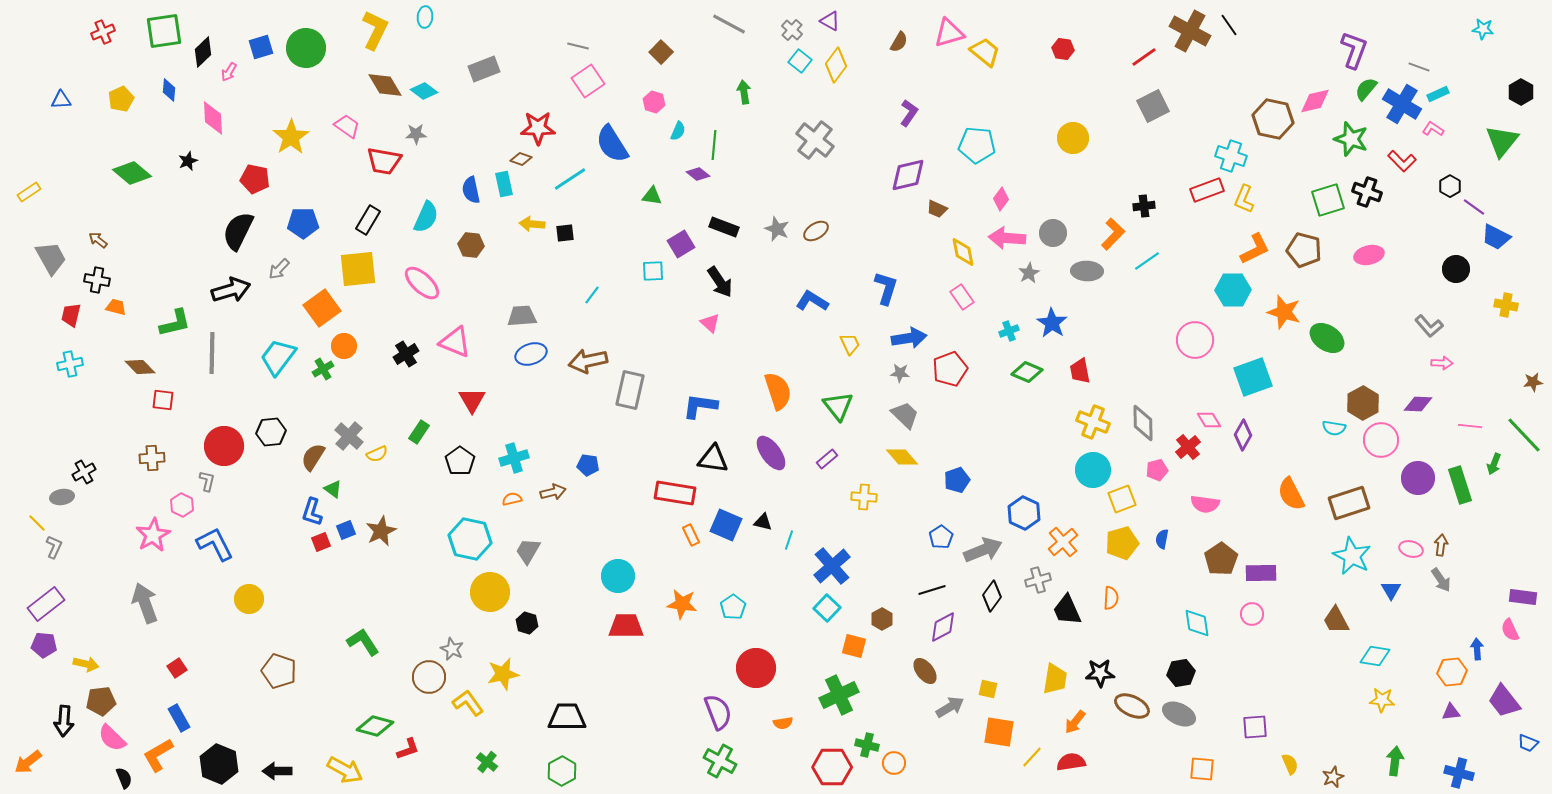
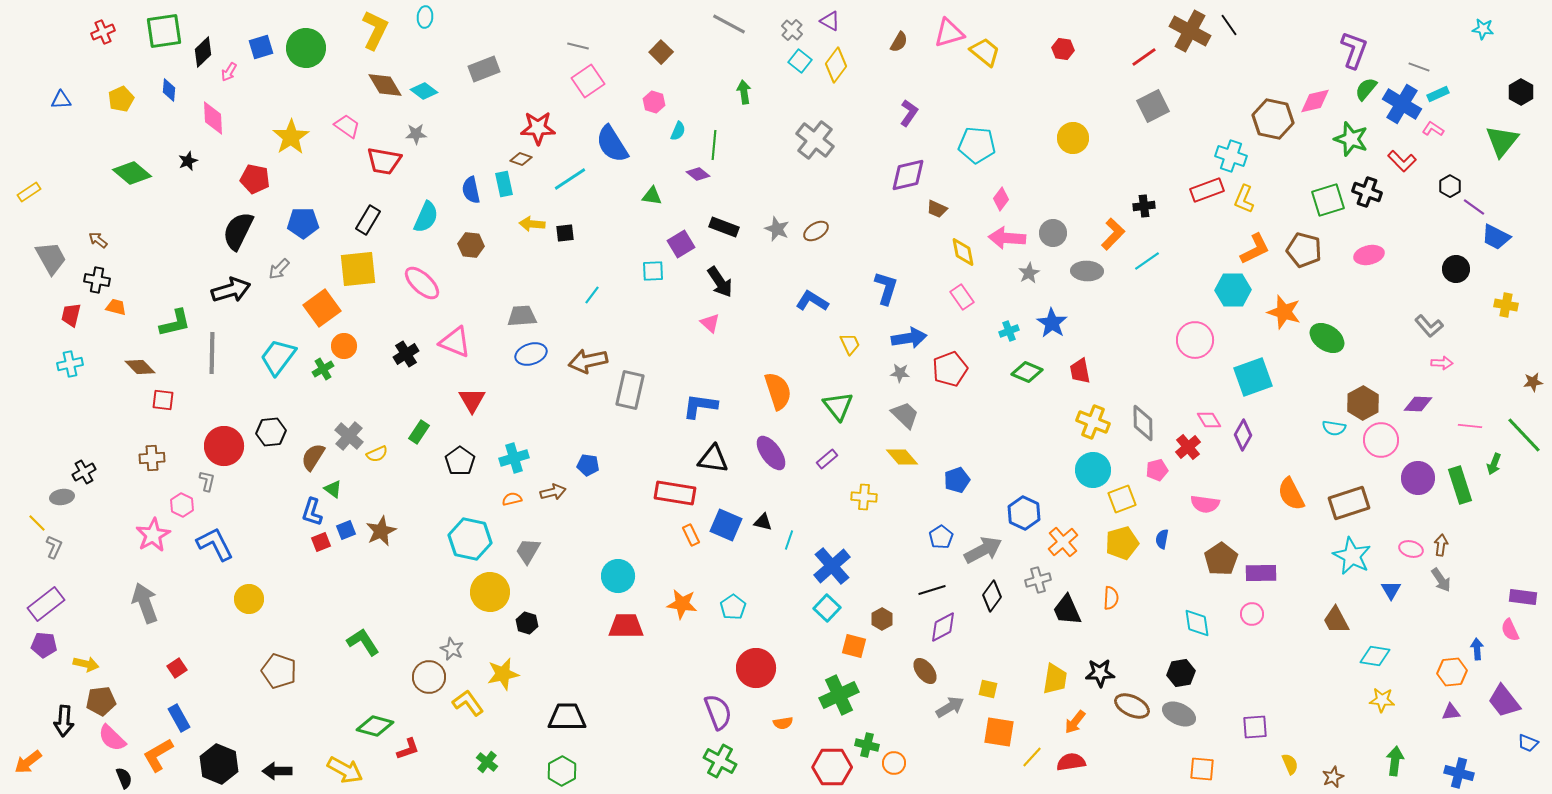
gray arrow at (983, 550): rotated 6 degrees counterclockwise
